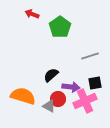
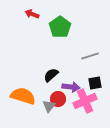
gray triangle: rotated 40 degrees clockwise
